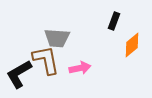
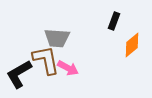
pink arrow: moved 12 px left; rotated 40 degrees clockwise
